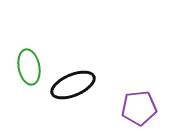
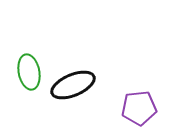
green ellipse: moved 5 px down
